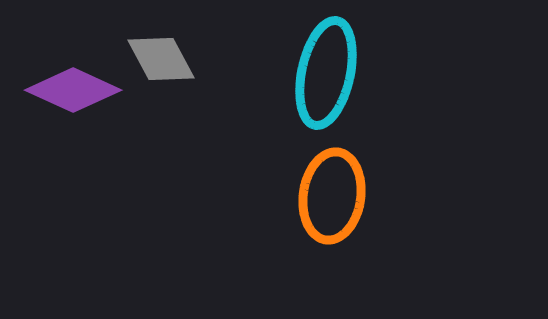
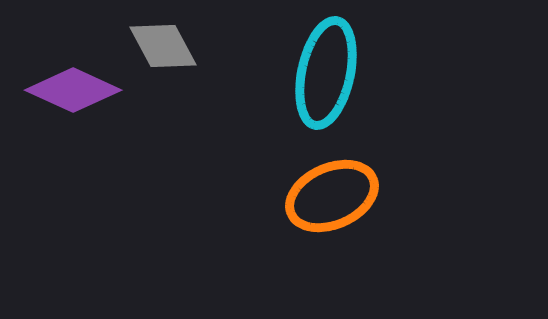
gray diamond: moved 2 px right, 13 px up
orange ellipse: rotated 58 degrees clockwise
